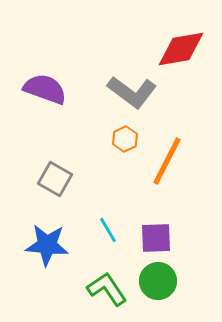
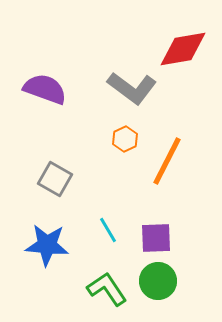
red diamond: moved 2 px right
gray L-shape: moved 4 px up
